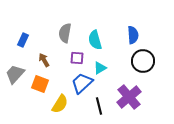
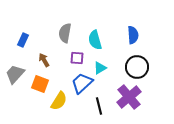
black circle: moved 6 px left, 6 px down
yellow semicircle: moved 1 px left, 3 px up
